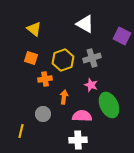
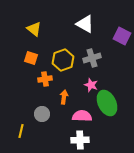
green ellipse: moved 2 px left, 2 px up
gray circle: moved 1 px left
white cross: moved 2 px right
